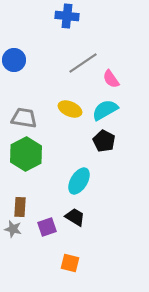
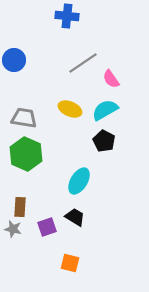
green hexagon: rotated 8 degrees counterclockwise
